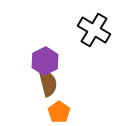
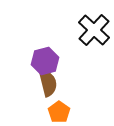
black cross: rotated 12 degrees clockwise
purple hexagon: rotated 12 degrees clockwise
